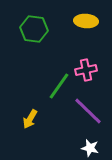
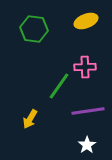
yellow ellipse: rotated 25 degrees counterclockwise
pink cross: moved 1 px left, 3 px up; rotated 10 degrees clockwise
purple line: rotated 52 degrees counterclockwise
white star: moved 3 px left, 3 px up; rotated 24 degrees clockwise
